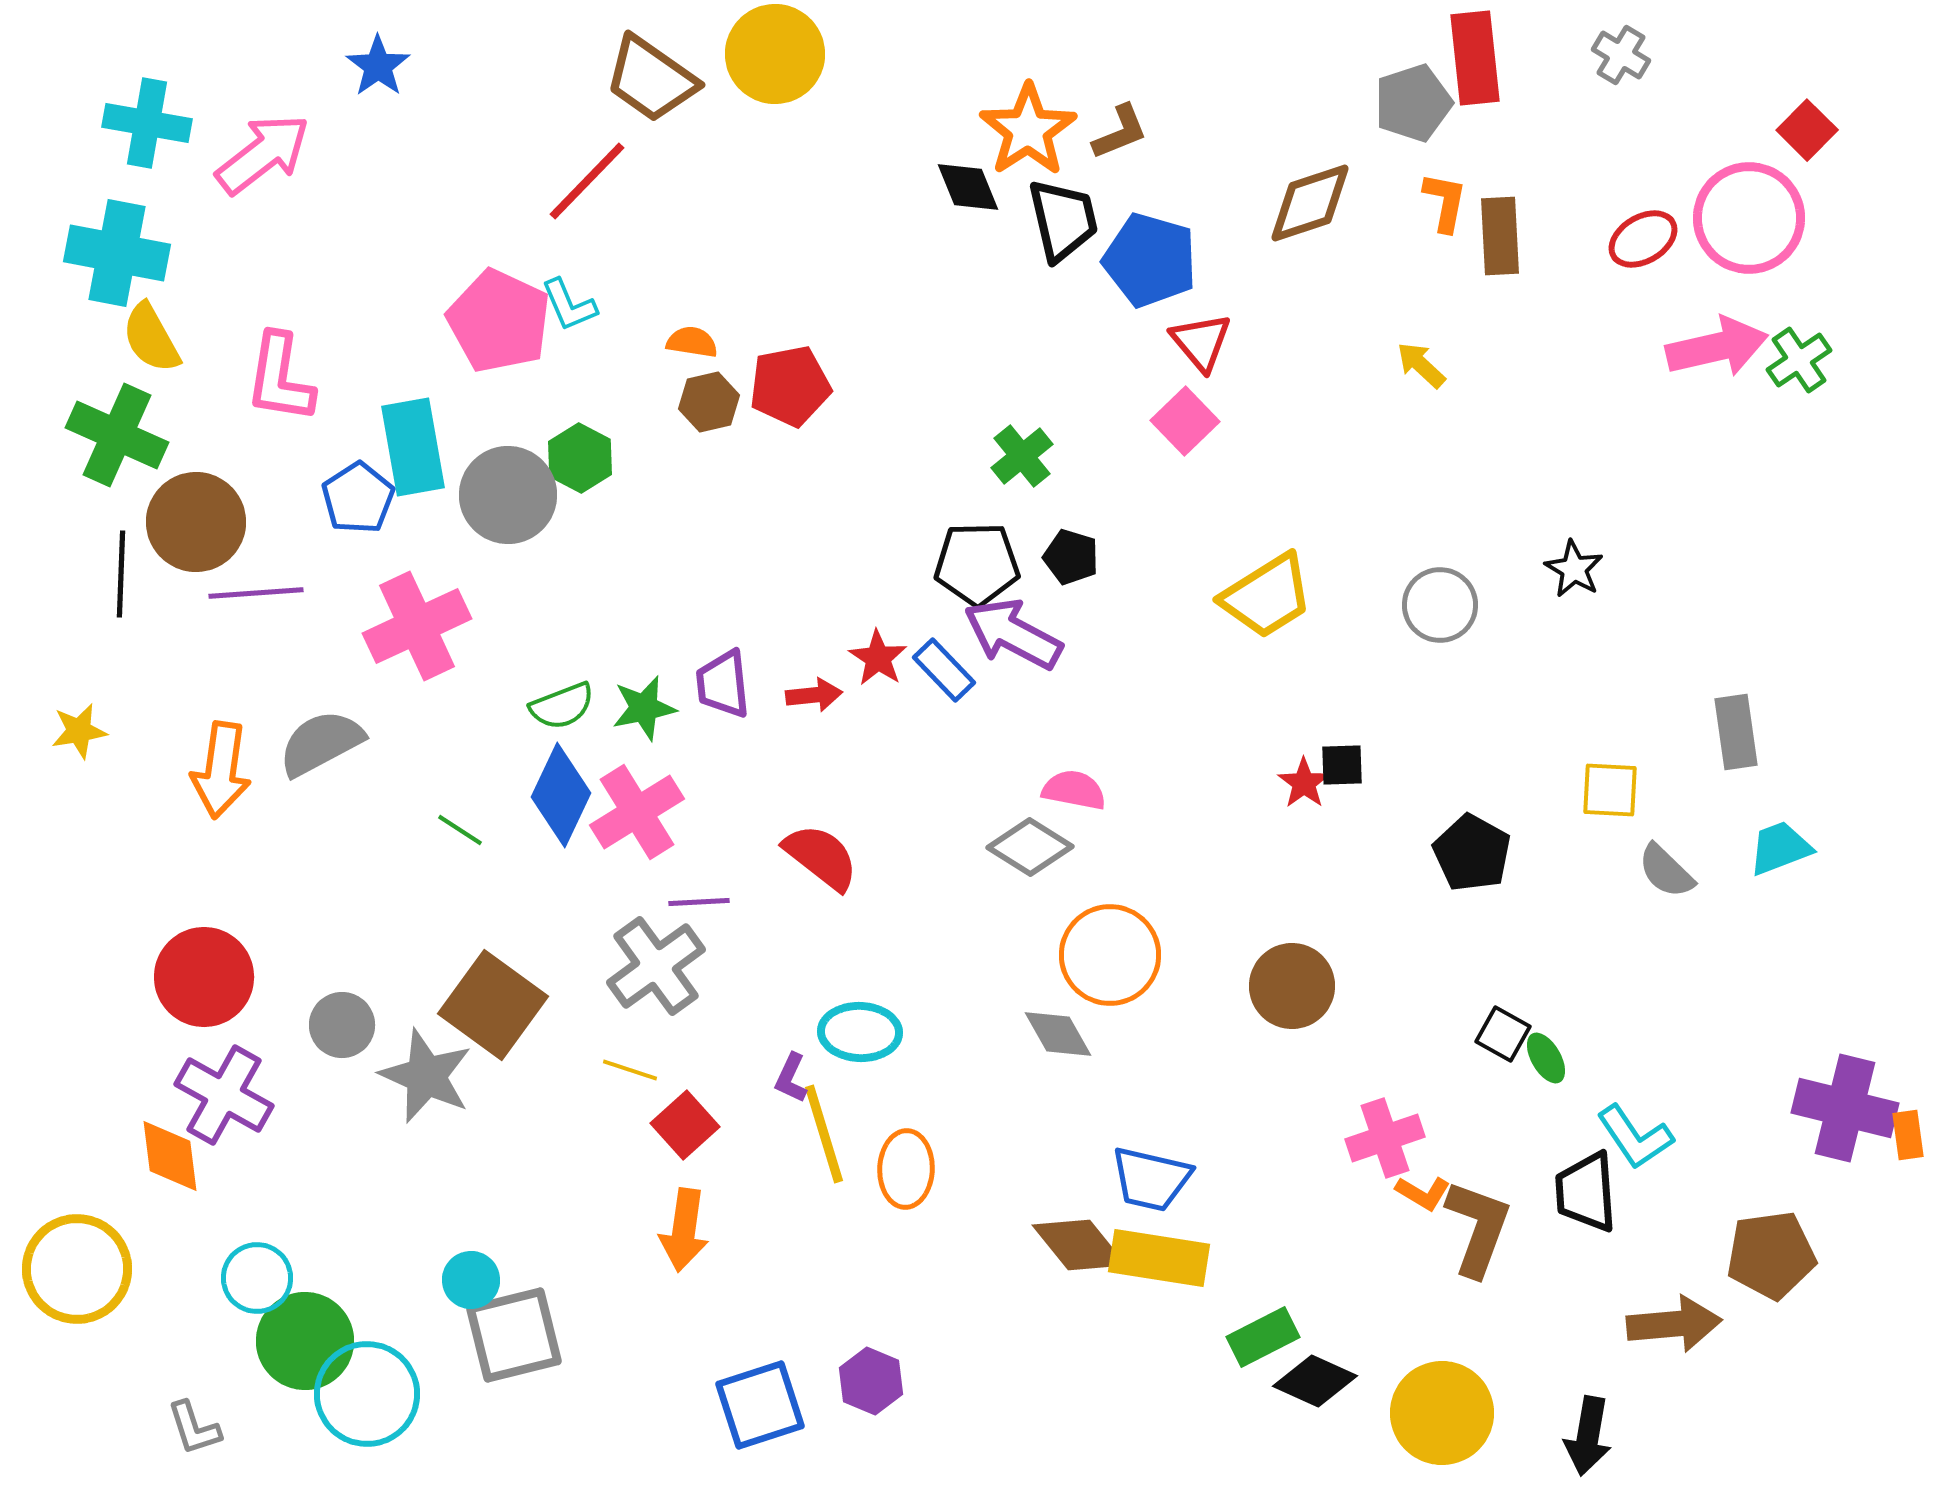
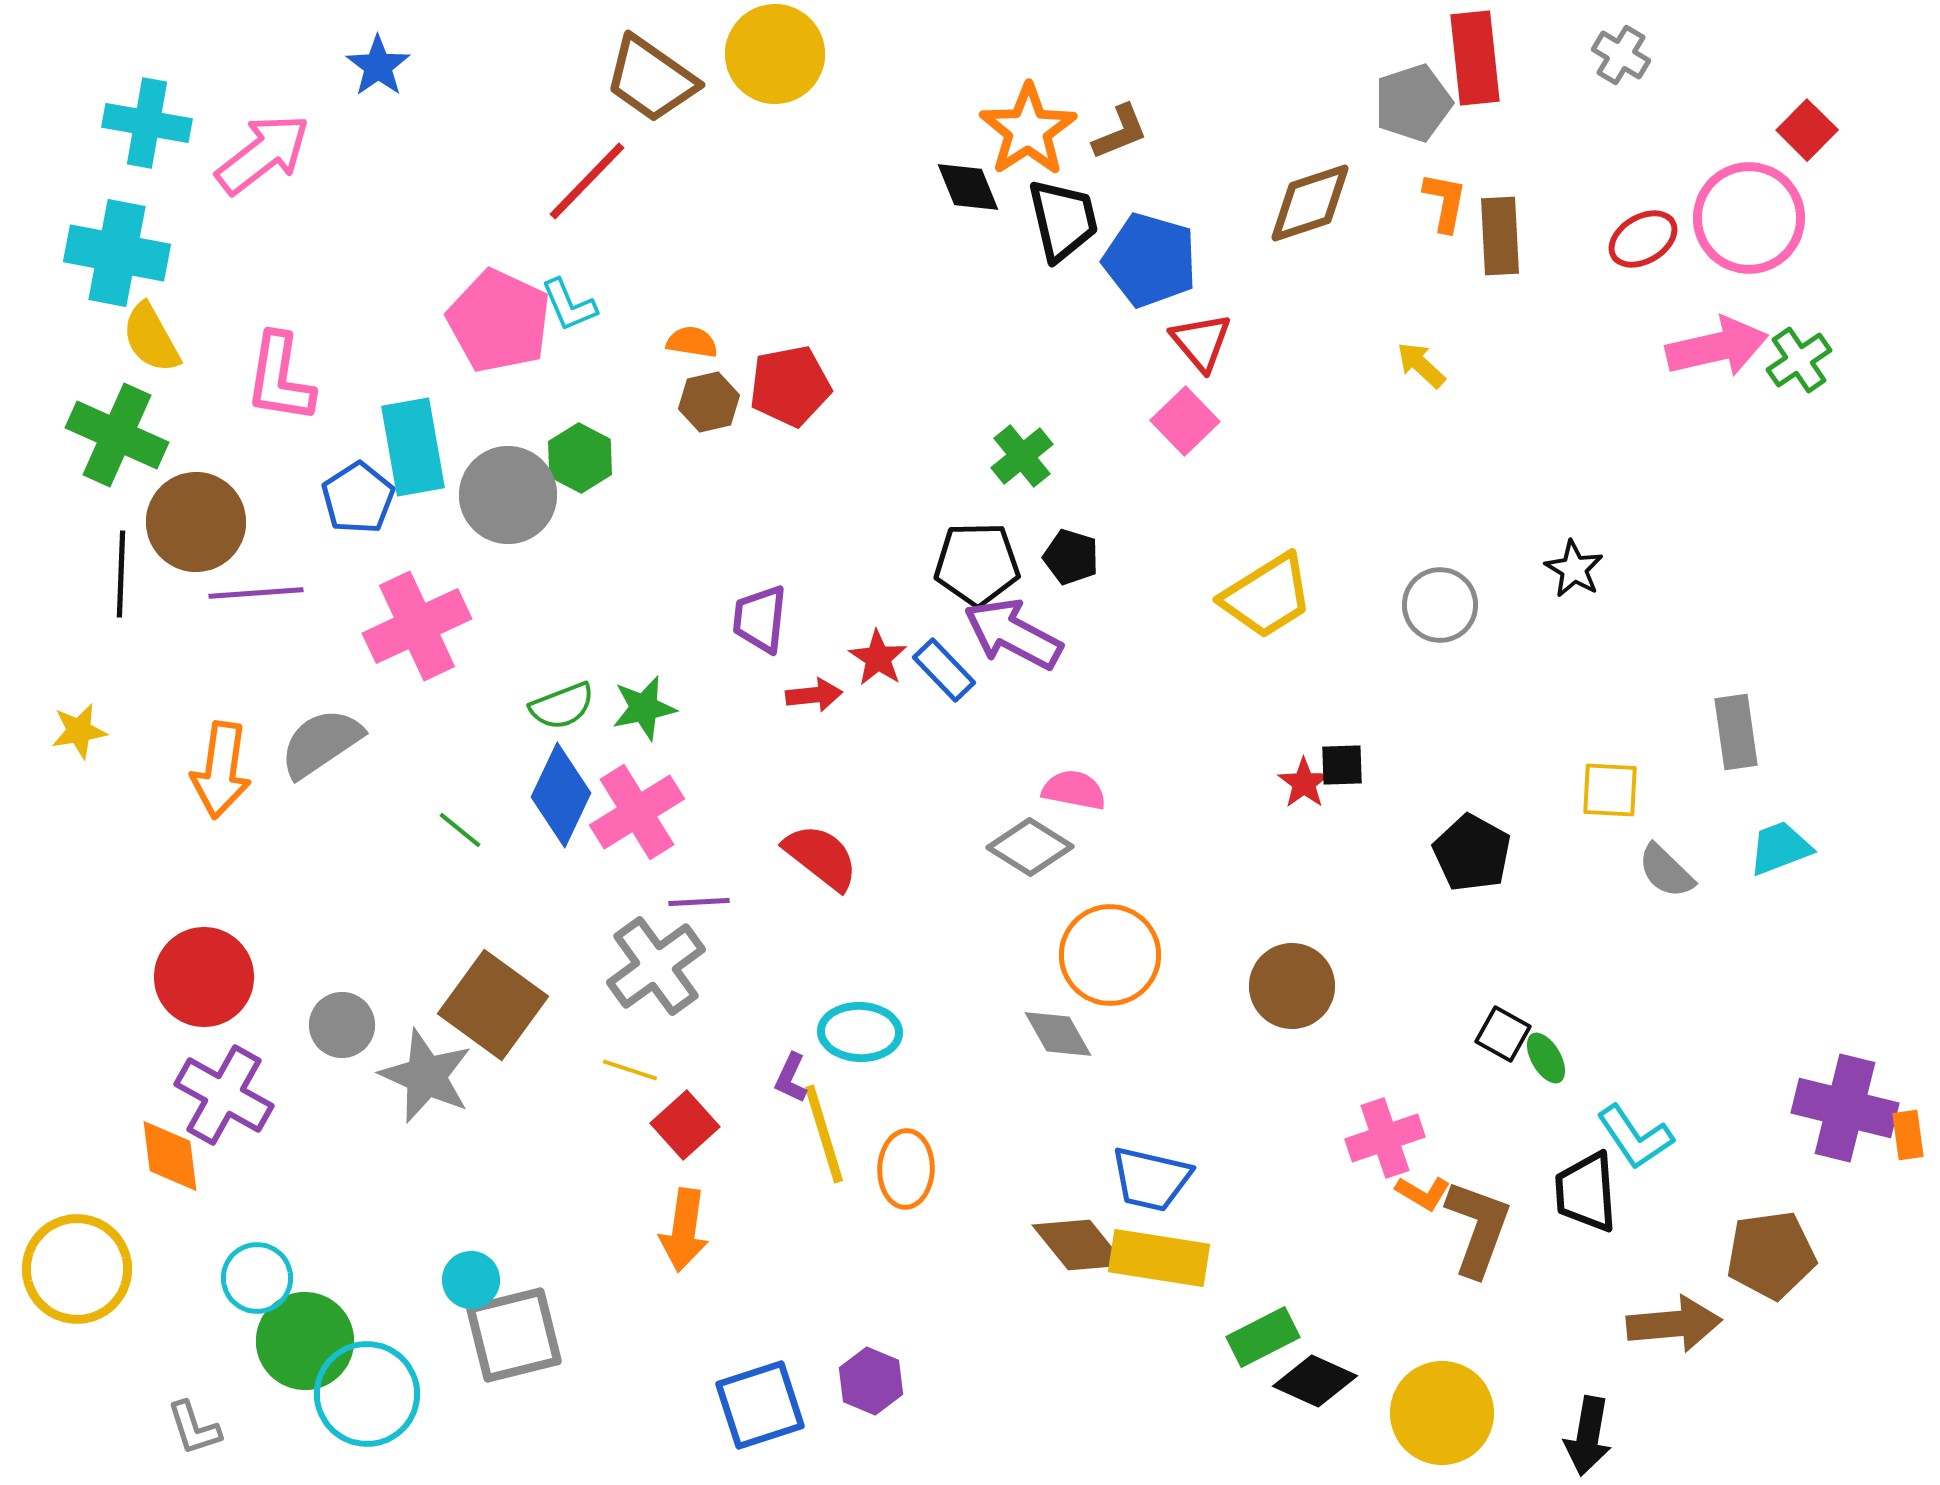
purple trapezoid at (723, 684): moved 37 px right, 65 px up; rotated 12 degrees clockwise
gray semicircle at (321, 743): rotated 6 degrees counterclockwise
green line at (460, 830): rotated 6 degrees clockwise
